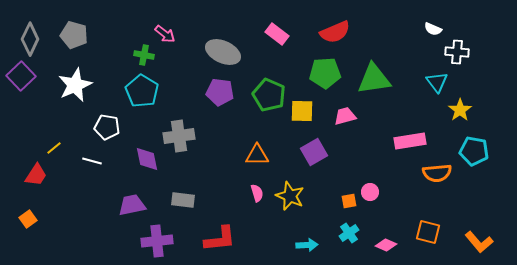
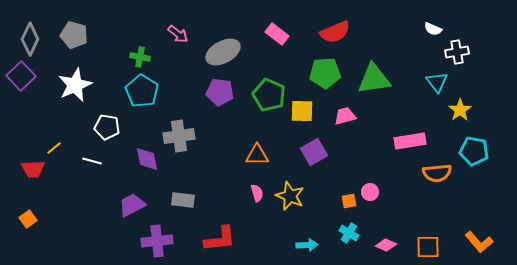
pink arrow at (165, 34): moved 13 px right
gray ellipse at (223, 52): rotated 52 degrees counterclockwise
white cross at (457, 52): rotated 15 degrees counterclockwise
green cross at (144, 55): moved 4 px left, 2 px down
red trapezoid at (36, 175): moved 3 px left, 6 px up; rotated 55 degrees clockwise
purple trapezoid at (132, 205): rotated 16 degrees counterclockwise
orange square at (428, 232): moved 15 px down; rotated 15 degrees counterclockwise
cyan cross at (349, 233): rotated 24 degrees counterclockwise
